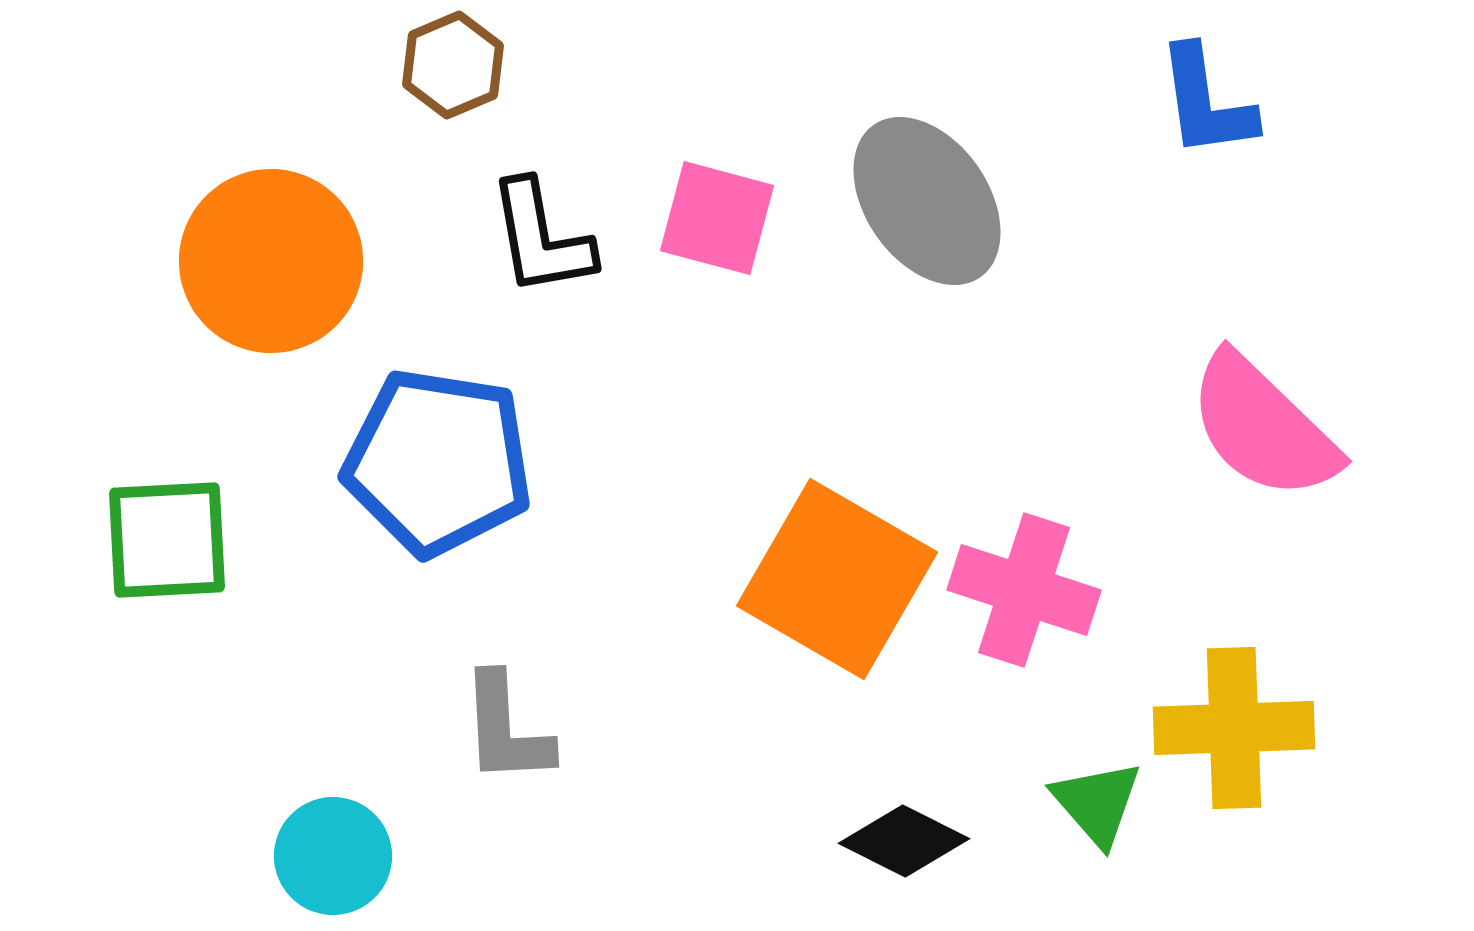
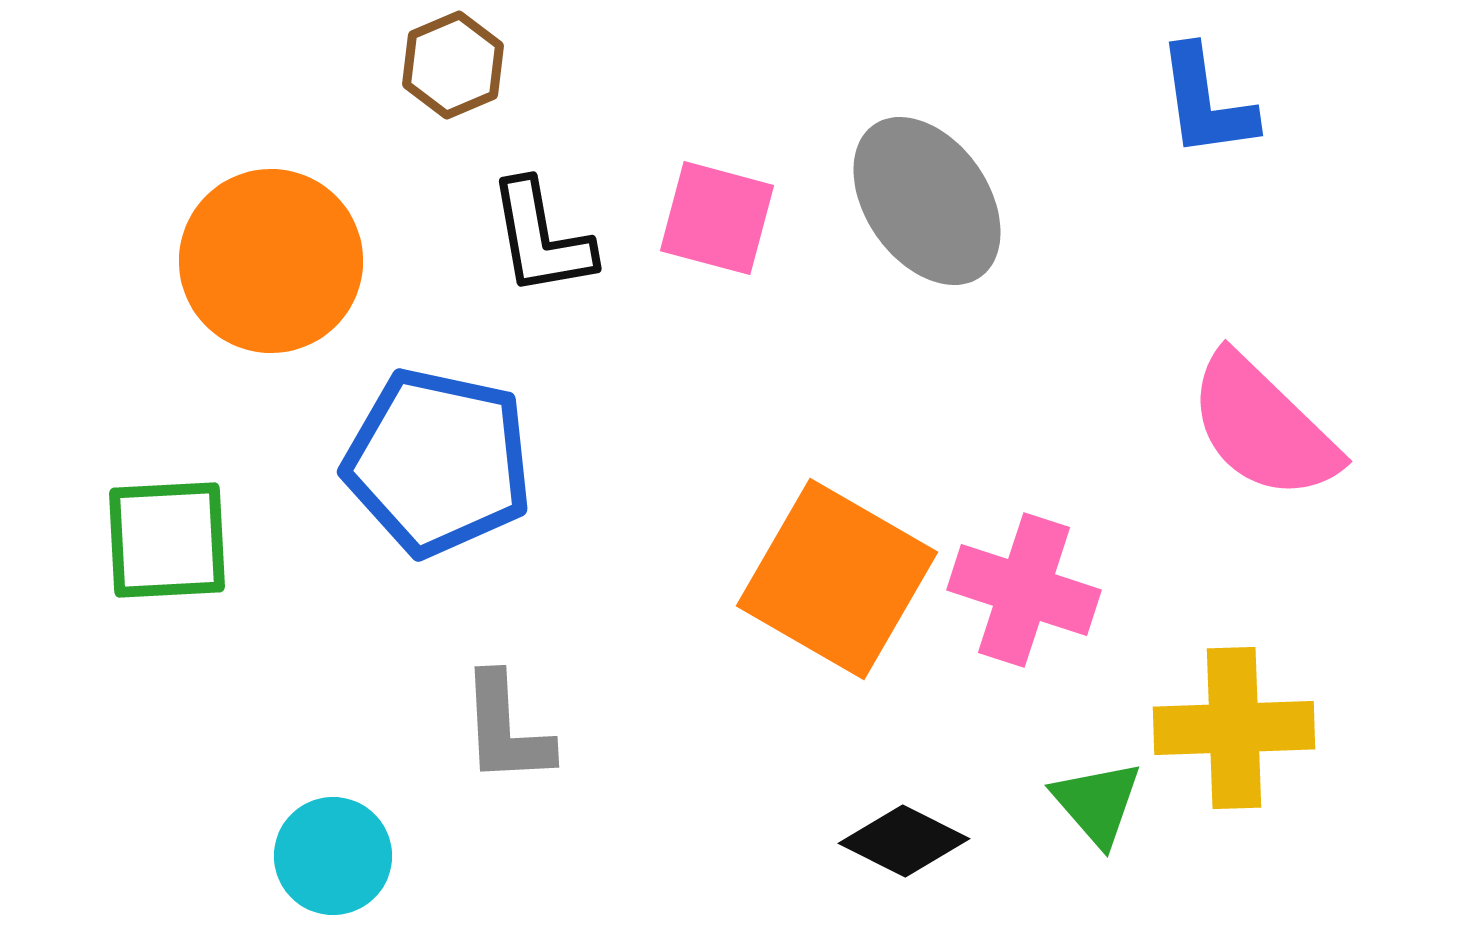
blue pentagon: rotated 3 degrees clockwise
